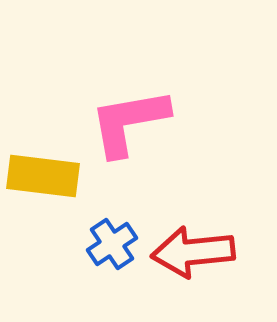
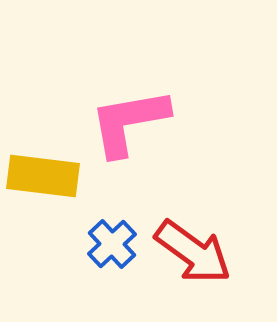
blue cross: rotated 9 degrees counterclockwise
red arrow: rotated 138 degrees counterclockwise
